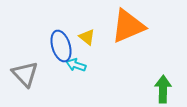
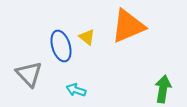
cyan arrow: moved 25 px down
gray triangle: moved 4 px right
green arrow: rotated 8 degrees clockwise
